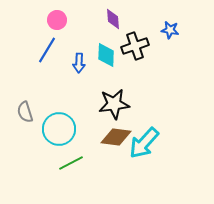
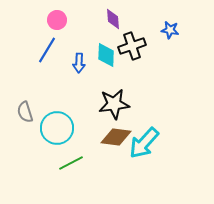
black cross: moved 3 px left
cyan circle: moved 2 px left, 1 px up
